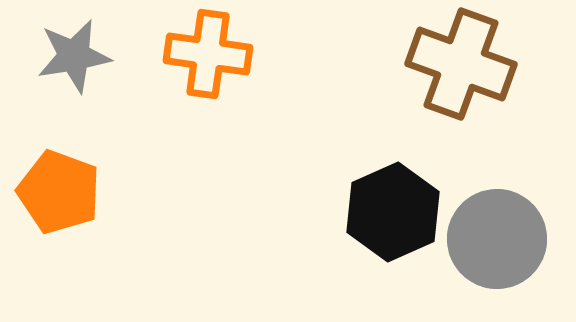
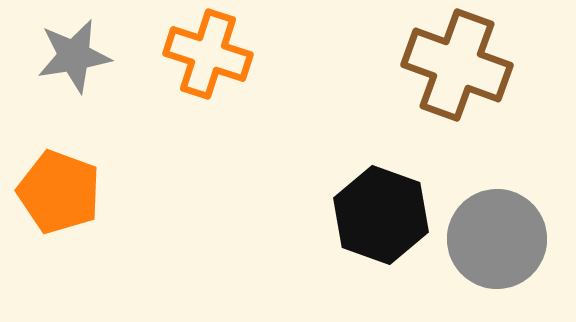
orange cross: rotated 10 degrees clockwise
brown cross: moved 4 px left, 1 px down
black hexagon: moved 12 px left, 3 px down; rotated 16 degrees counterclockwise
